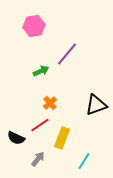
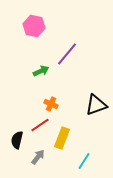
pink hexagon: rotated 20 degrees clockwise
orange cross: moved 1 px right, 1 px down; rotated 24 degrees counterclockwise
black semicircle: moved 1 px right, 2 px down; rotated 78 degrees clockwise
gray arrow: moved 2 px up
